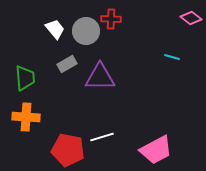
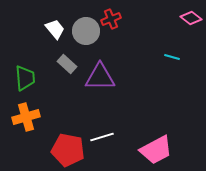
red cross: rotated 24 degrees counterclockwise
gray rectangle: rotated 72 degrees clockwise
orange cross: rotated 20 degrees counterclockwise
